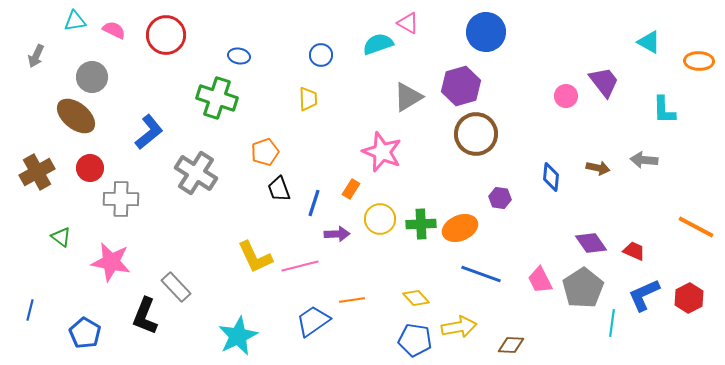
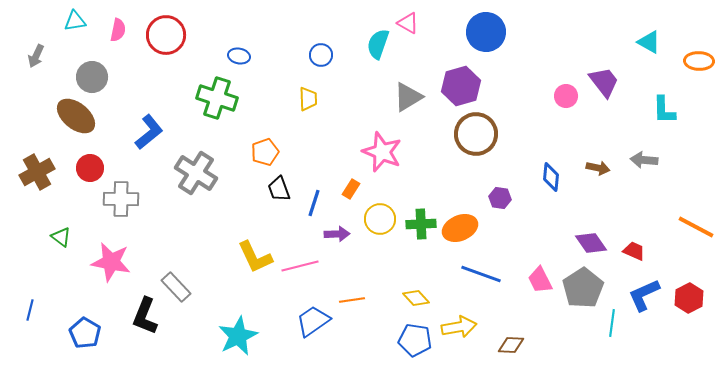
pink semicircle at (114, 30): moved 4 px right; rotated 75 degrees clockwise
cyan semicircle at (378, 44): rotated 52 degrees counterclockwise
